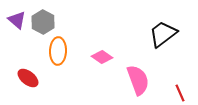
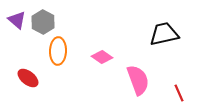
black trapezoid: moved 1 px right; rotated 24 degrees clockwise
red line: moved 1 px left
